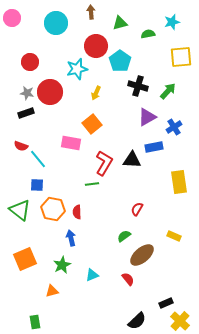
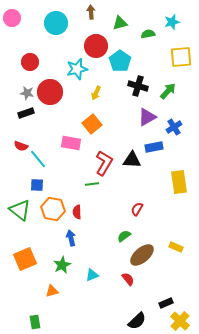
yellow rectangle at (174, 236): moved 2 px right, 11 px down
